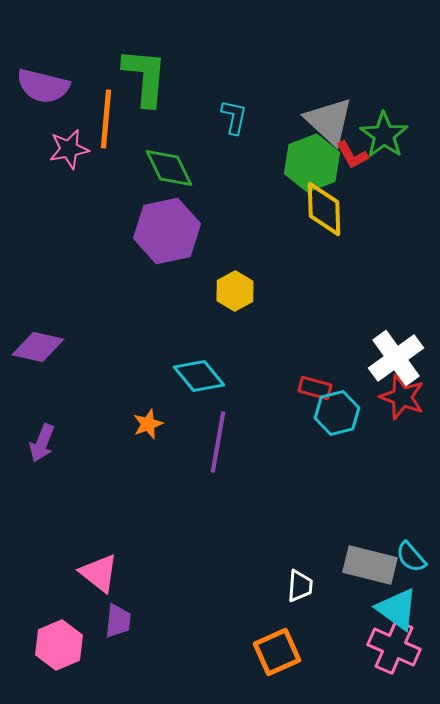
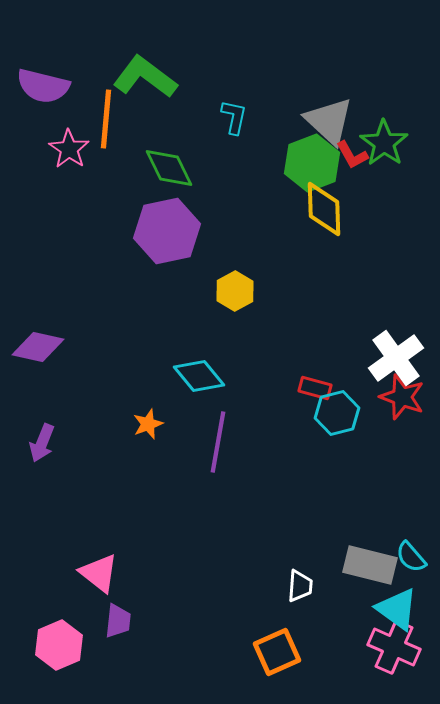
green L-shape: rotated 58 degrees counterclockwise
green star: moved 8 px down
pink star: rotated 27 degrees counterclockwise
